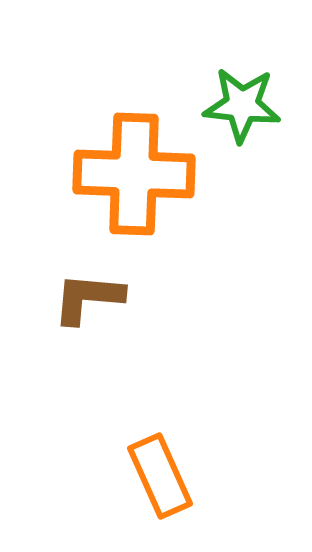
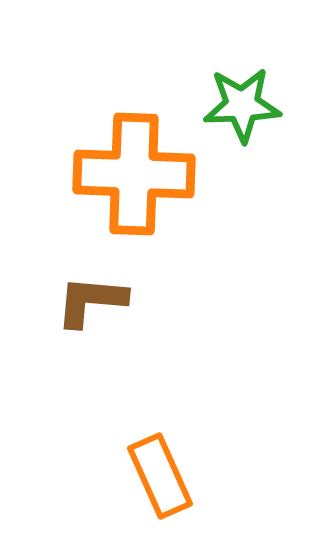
green star: rotated 8 degrees counterclockwise
brown L-shape: moved 3 px right, 3 px down
